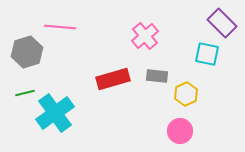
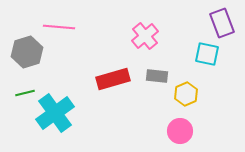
purple rectangle: rotated 24 degrees clockwise
pink line: moved 1 px left
